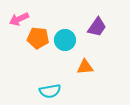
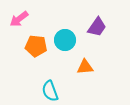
pink arrow: rotated 12 degrees counterclockwise
orange pentagon: moved 2 px left, 8 px down
cyan semicircle: rotated 80 degrees clockwise
